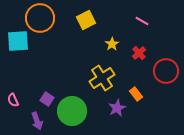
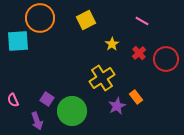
red circle: moved 12 px up
orange rectangle: moved 3 px down
purple star: moved 2 px up
